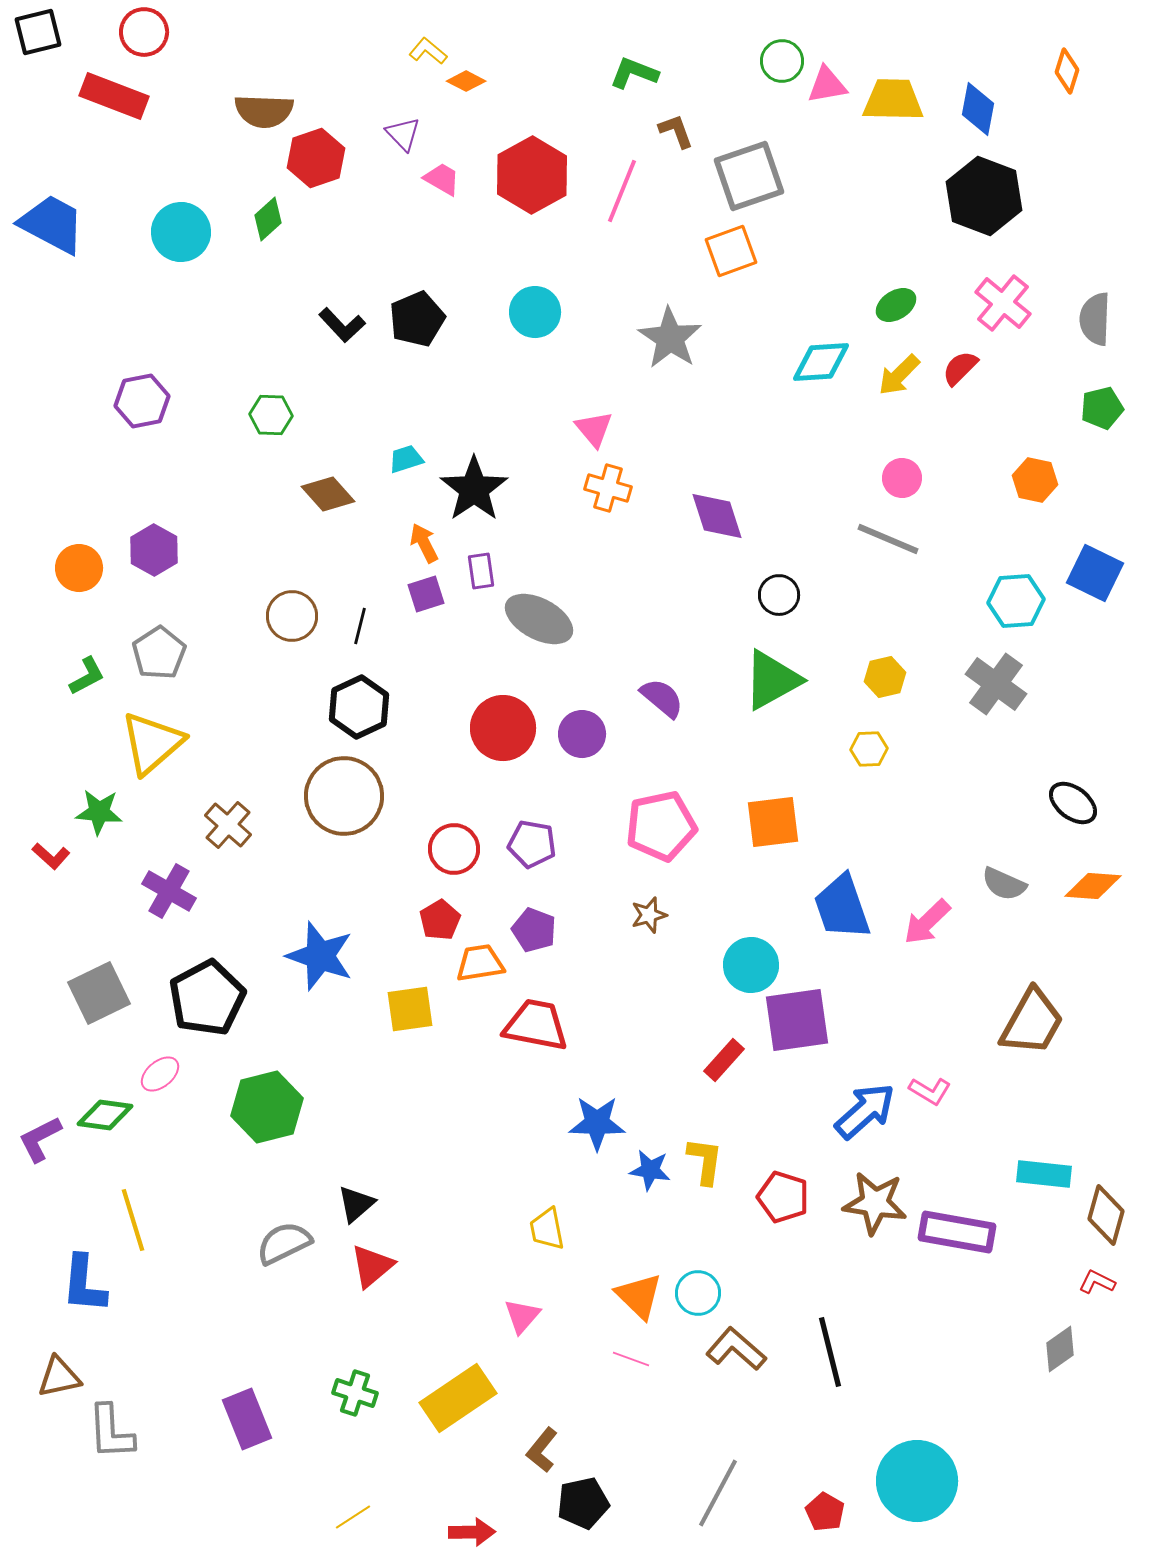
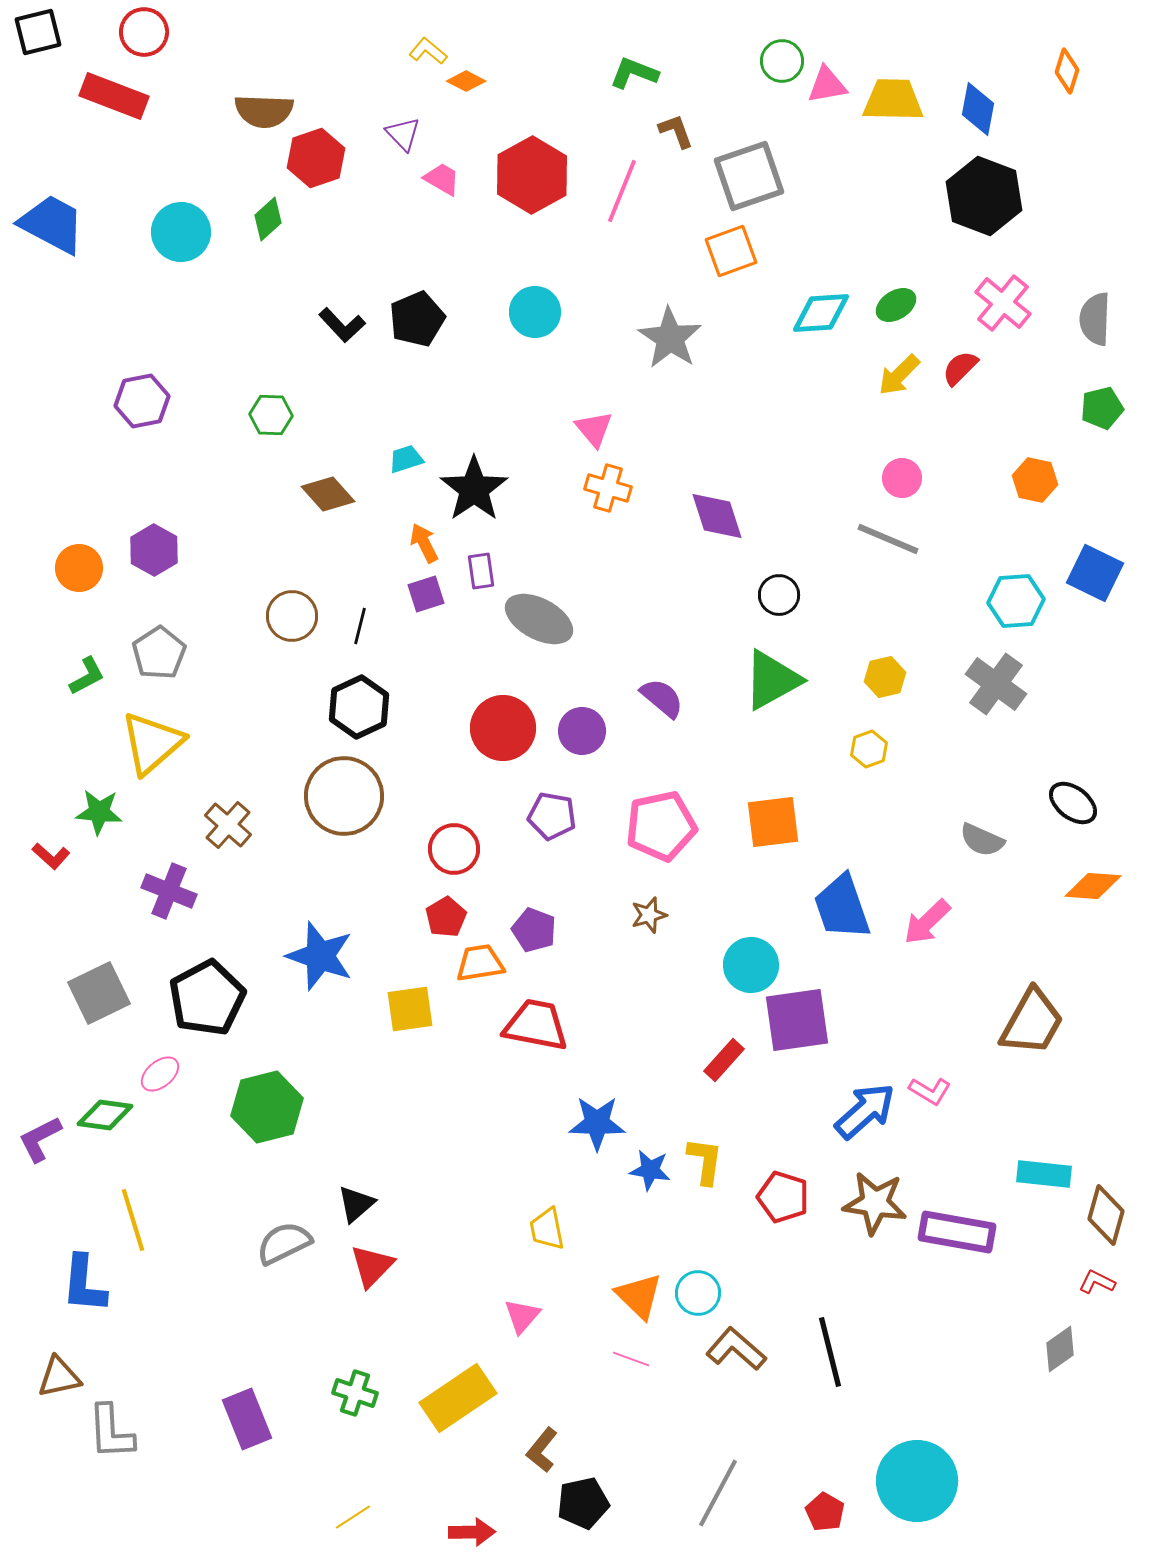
cyan diamond at (821, 362): moved 49 px up
purple circle at (582, 734): moved 3 px up
yellow hexagon at (869, 749): rotated 18 degrees counterclockwise
purple pentagon at (532, 844): moved 20 px right, 28 px up
gray semicircle at (1004, 884): moved 22 px left, 44 px up
purple cross at (169, 891): rotated 8 degrees counterclockwise
red pentagon at (440, 920): moved 6 px right, 3 px up
red triangle at (372, 1266): rotated 6 degrees counterclockwise
